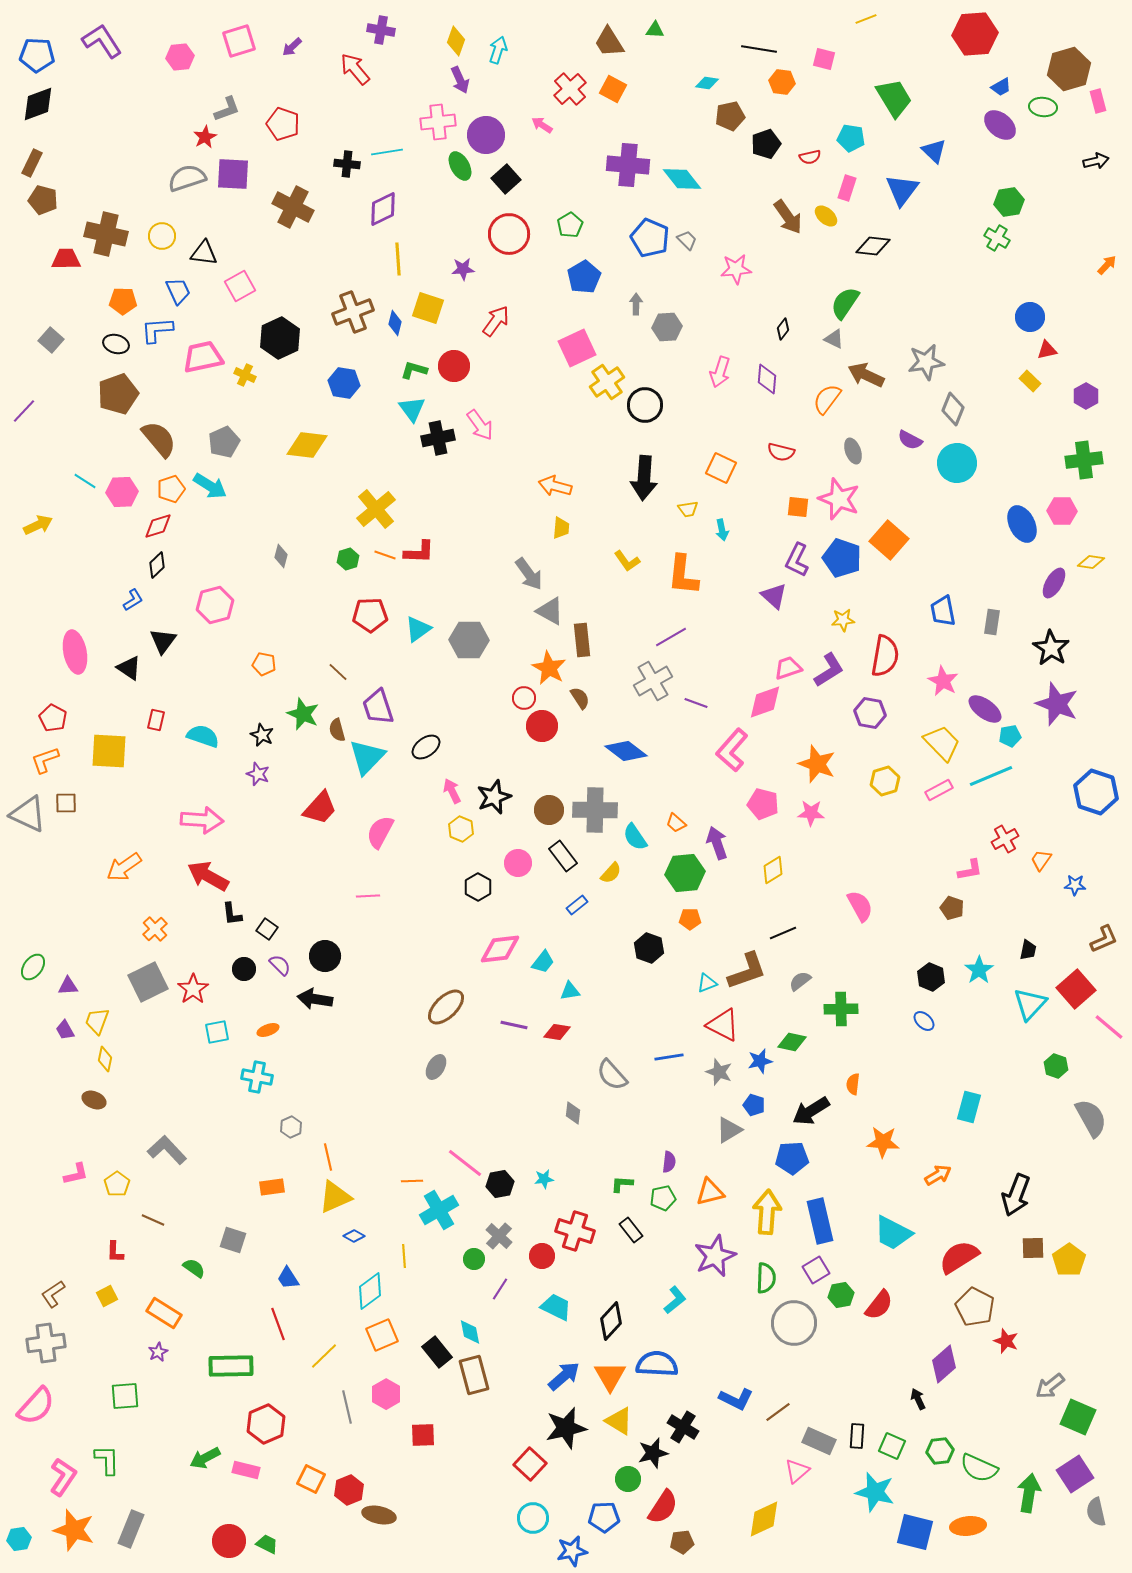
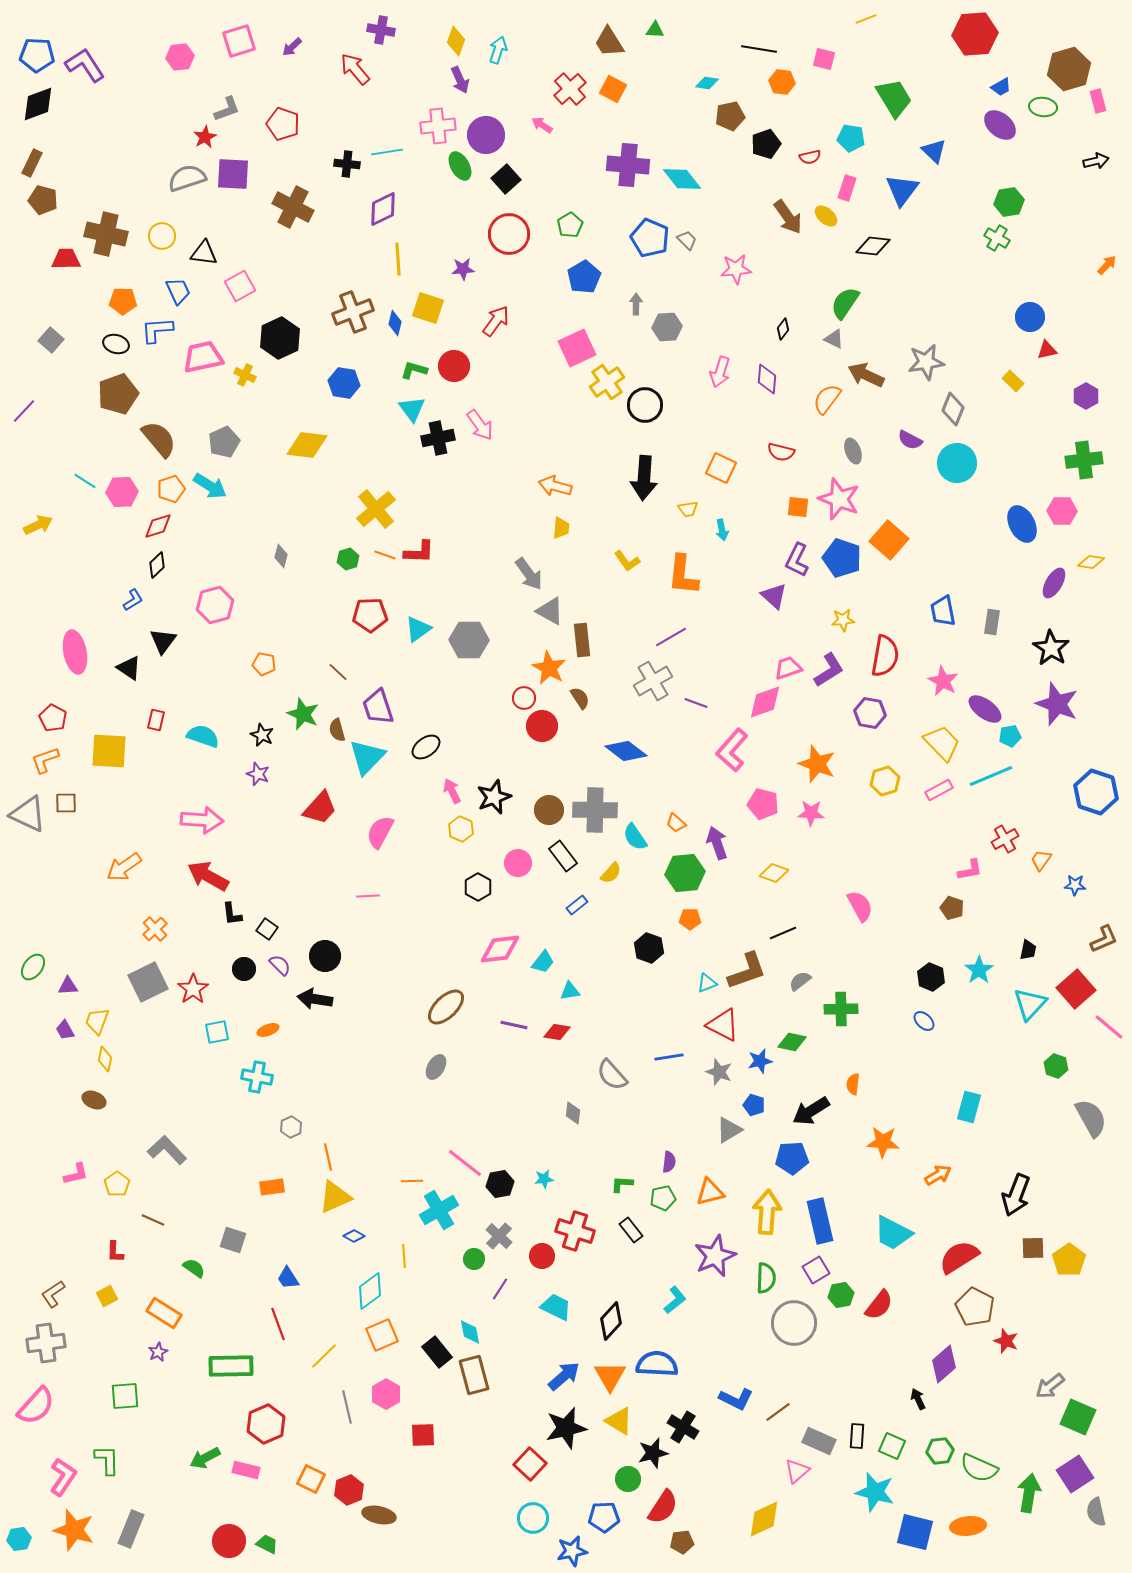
purple L-shape at (102, 41): moved 17 px left, 24 px down
pink cross at (438, 122): moved 4 px down
yellow rectangle at (1030, 381): moved 17 px left
yellow diamond at (773, 870): moved 1 px right, 3 px down; rotated 52 degrees clockwise
